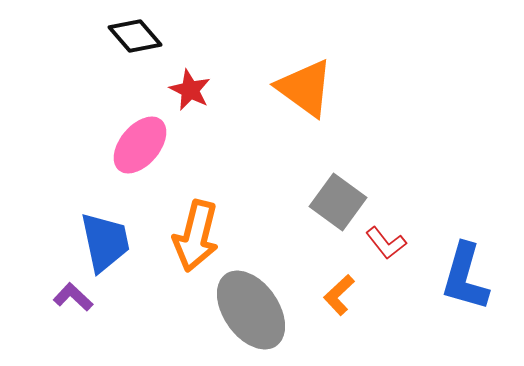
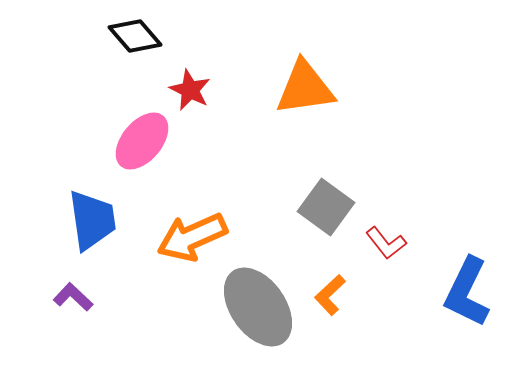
orange triangle: rotated 44 degrees counterclockwise
pink ellipse: moved 2 px right, 4 px up
gray square: moved 12 px left, 5 px down
orange arrow: moved 4 px left, 1 px down; rotated 52 degrees clockwise
blue trapezoid: moved 13 px left, 22 px up; rotated 4 degrees clockwise
blue L-shape: moved 2 px right, 15 px down; rotated 10 degrees clockwise
orange L-shape: moved 9 px left
gray ellipse: moved 7 px right, 3 px up
